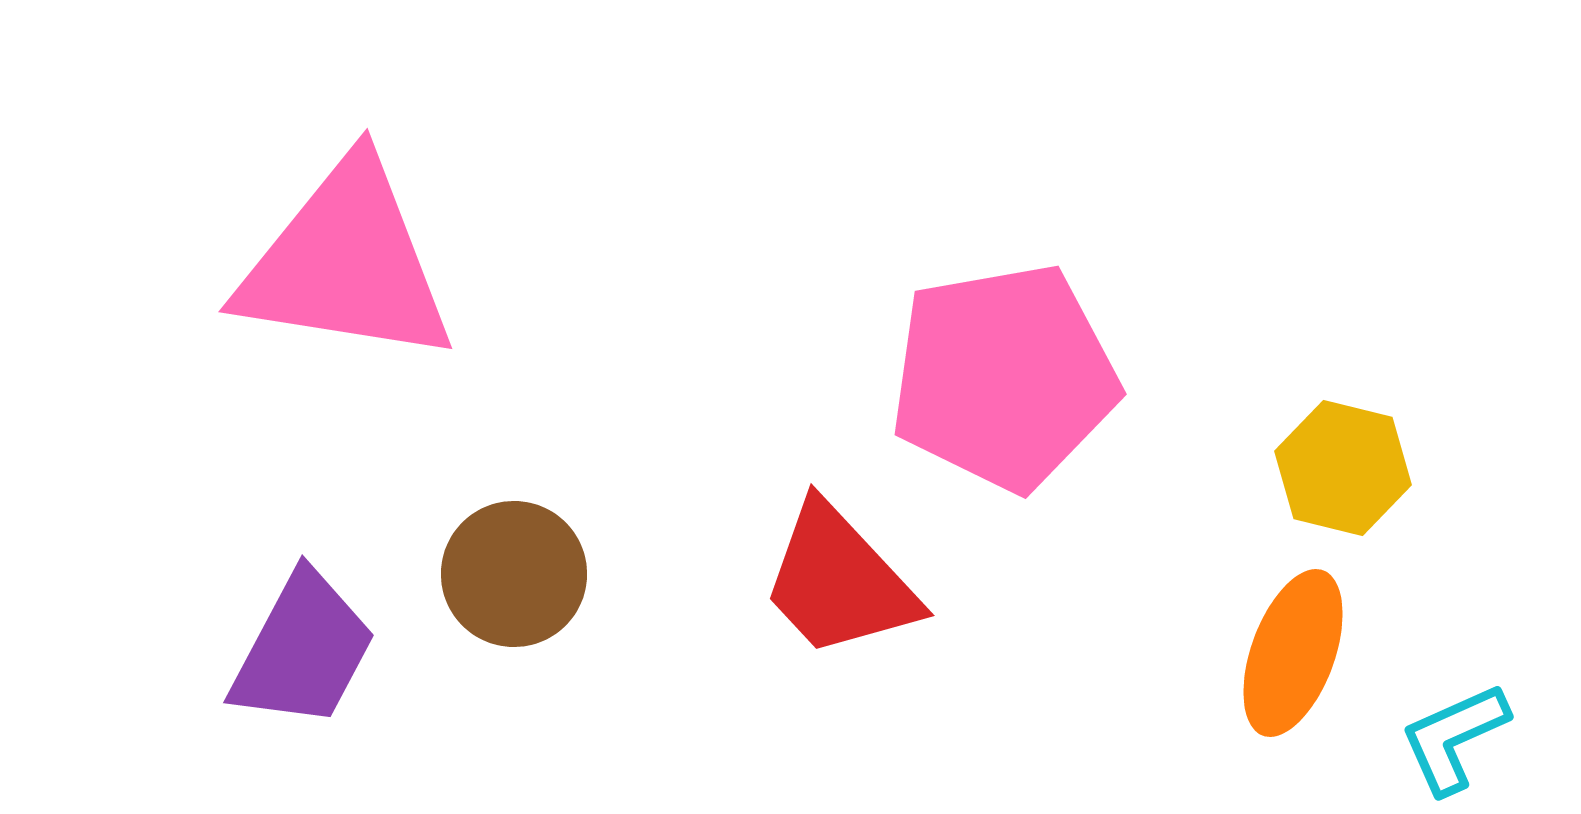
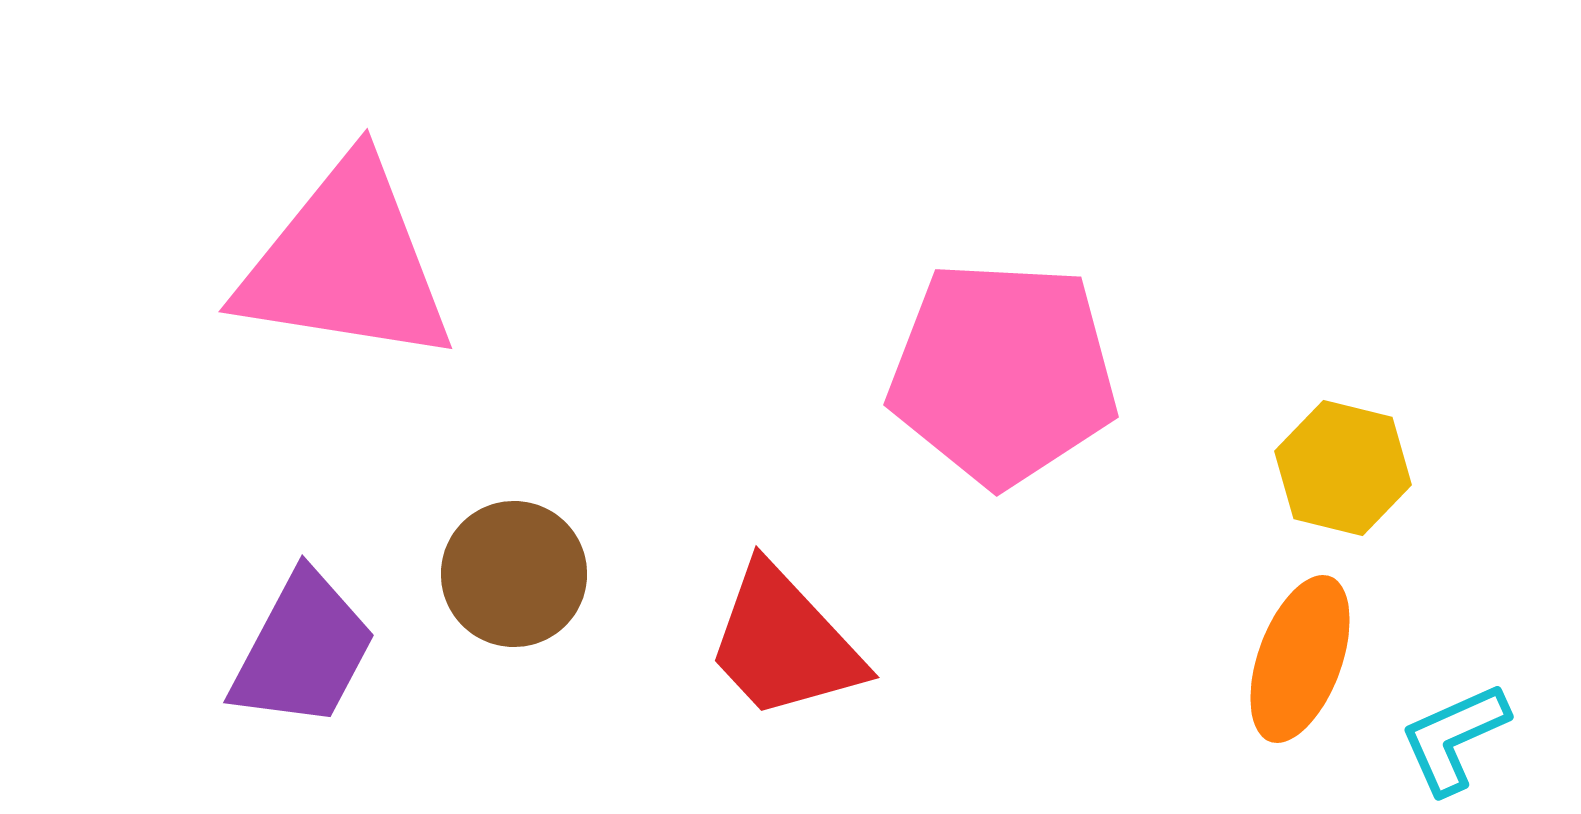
pink pentagon: moved 1 px left, 4 px up; rotated 13 degrees clockwise
red trapezoid: moved 55 px left, 62 px down
orange ellipse: moved 7 px right, 6 px down
